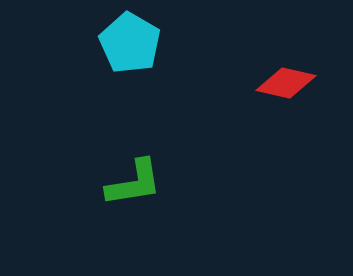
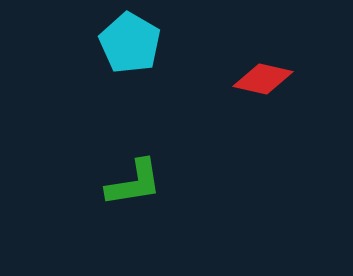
red diamond: moved 23 px left, 4 px up
